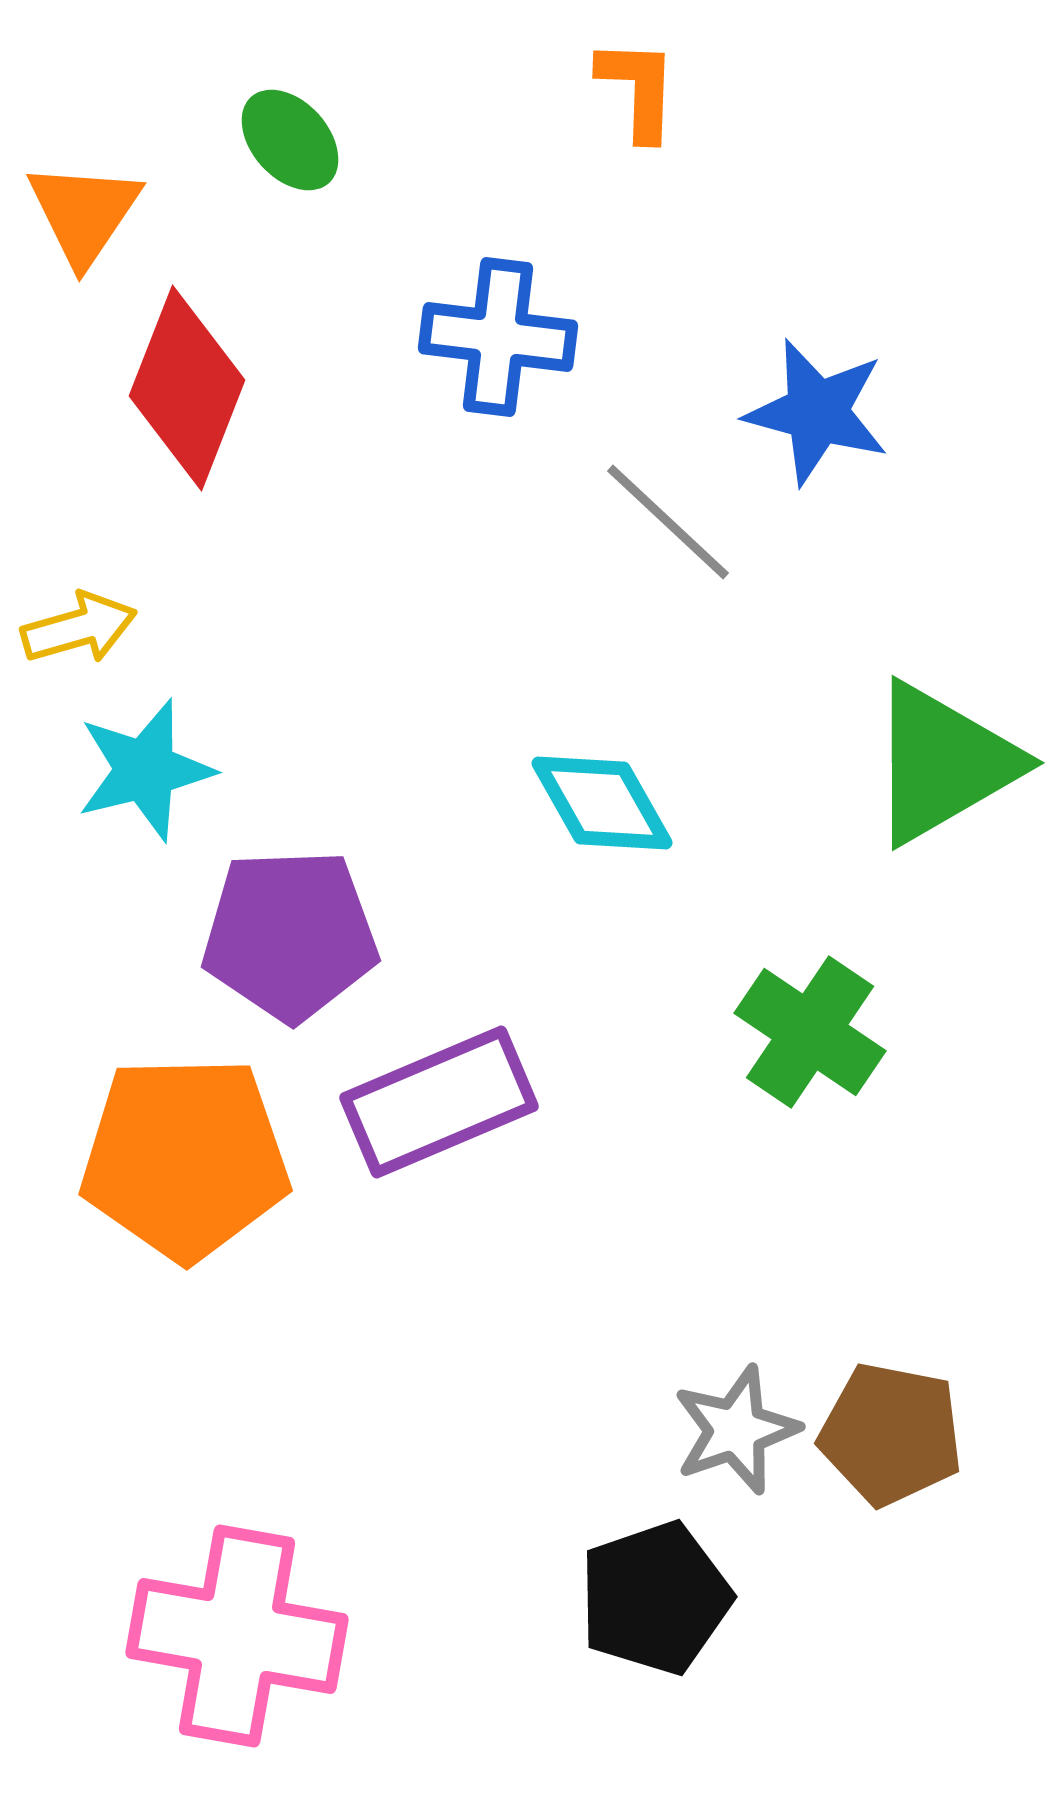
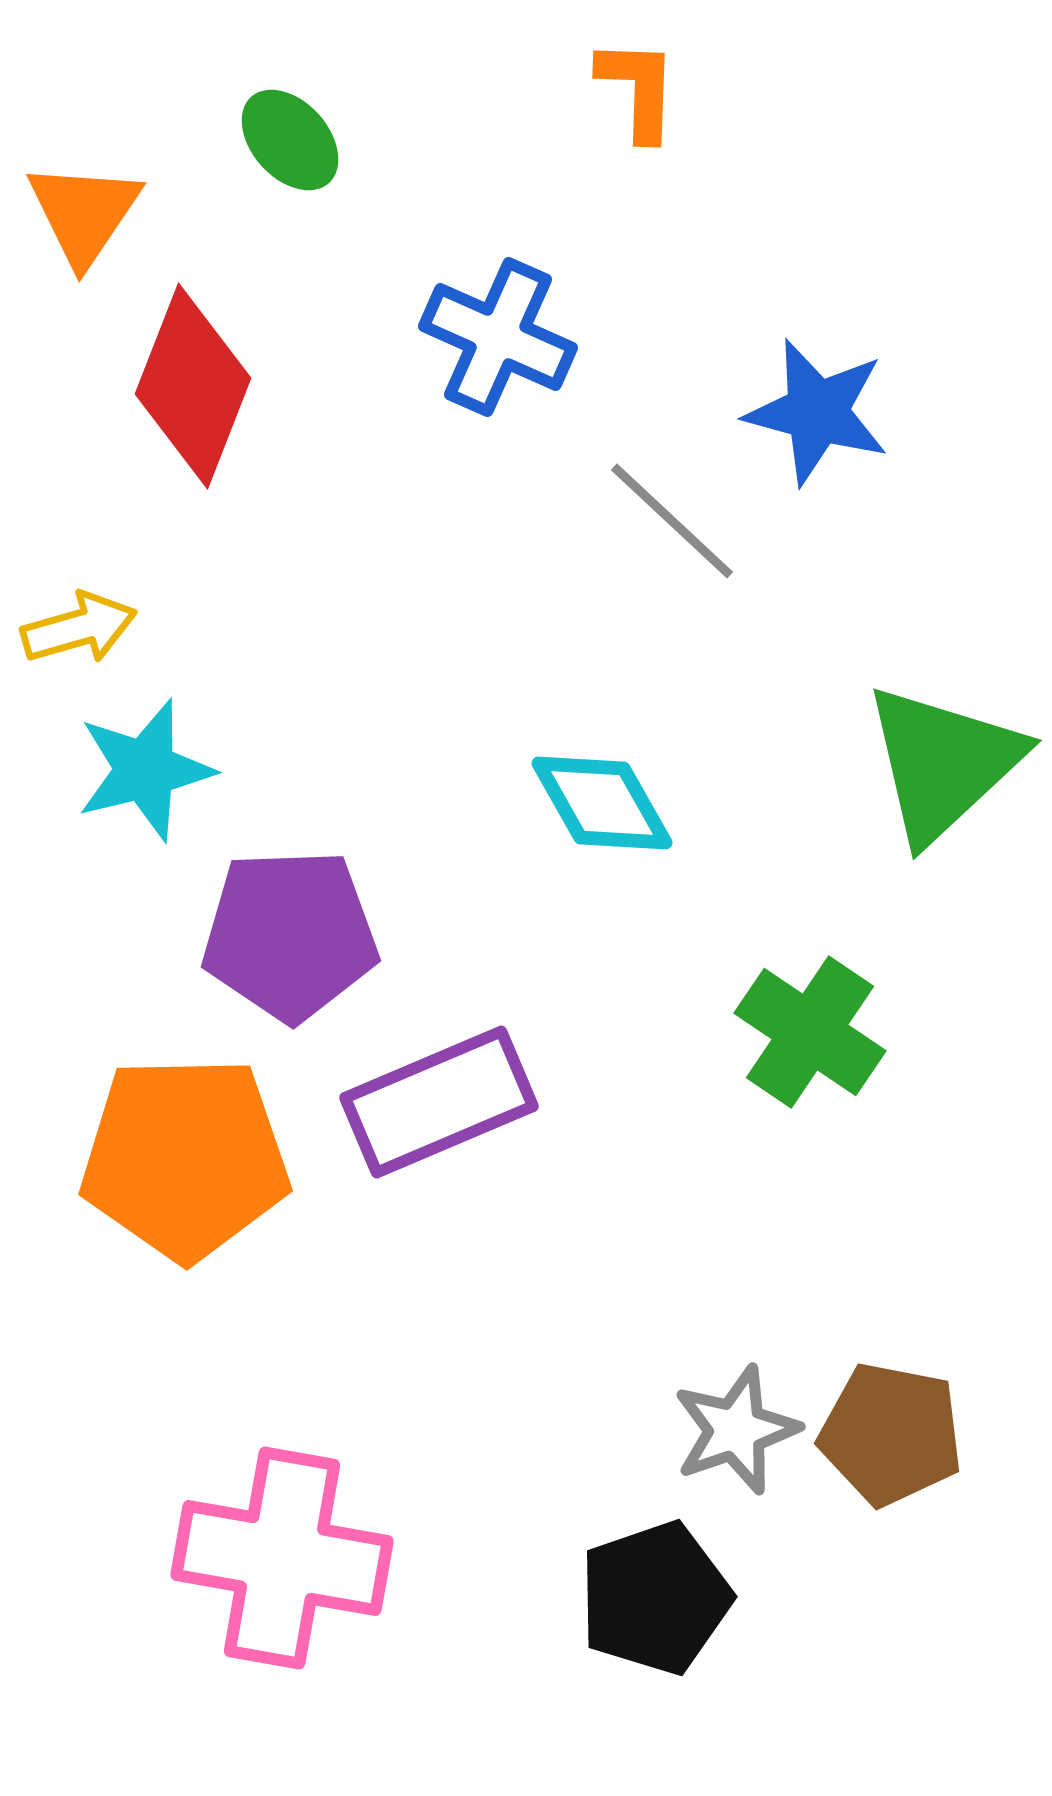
blue cross: rotated 17 degrees clockwise
red diamond: moved 6 px right, 2 px up
gray line: moved 4 px right, 1 px up
green triangle: rotated 13 degrees counterclockwise
pink cross: moved 45 px right, 78 px up
